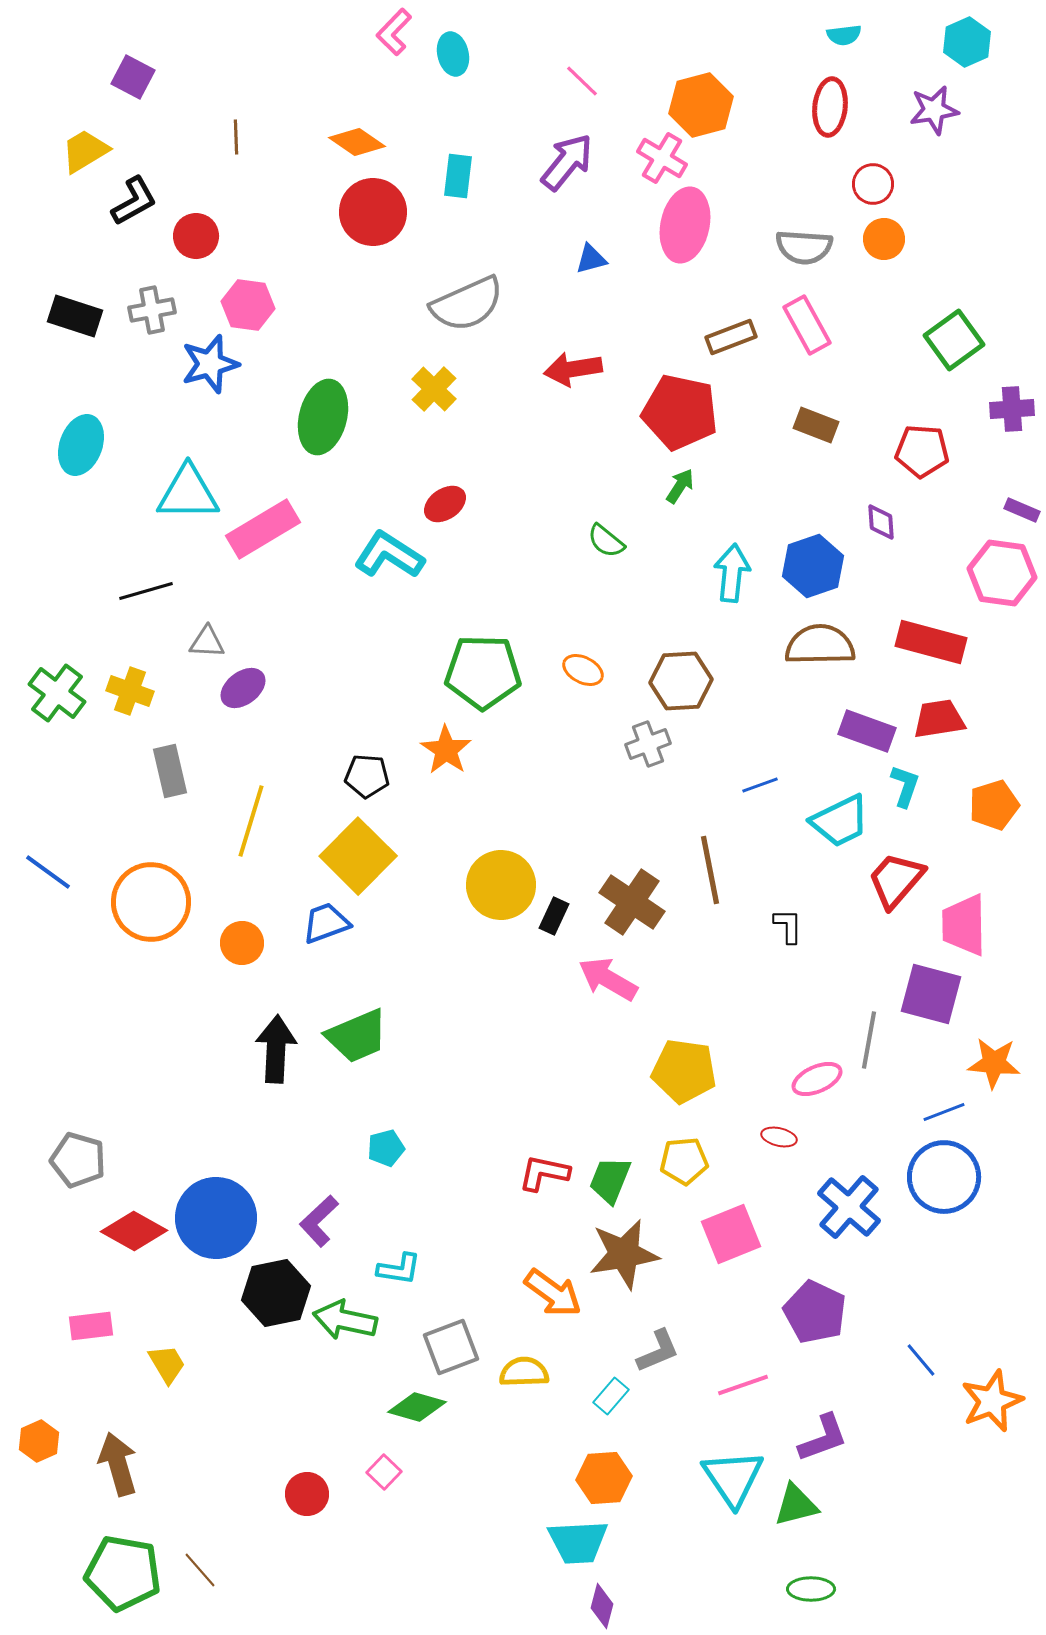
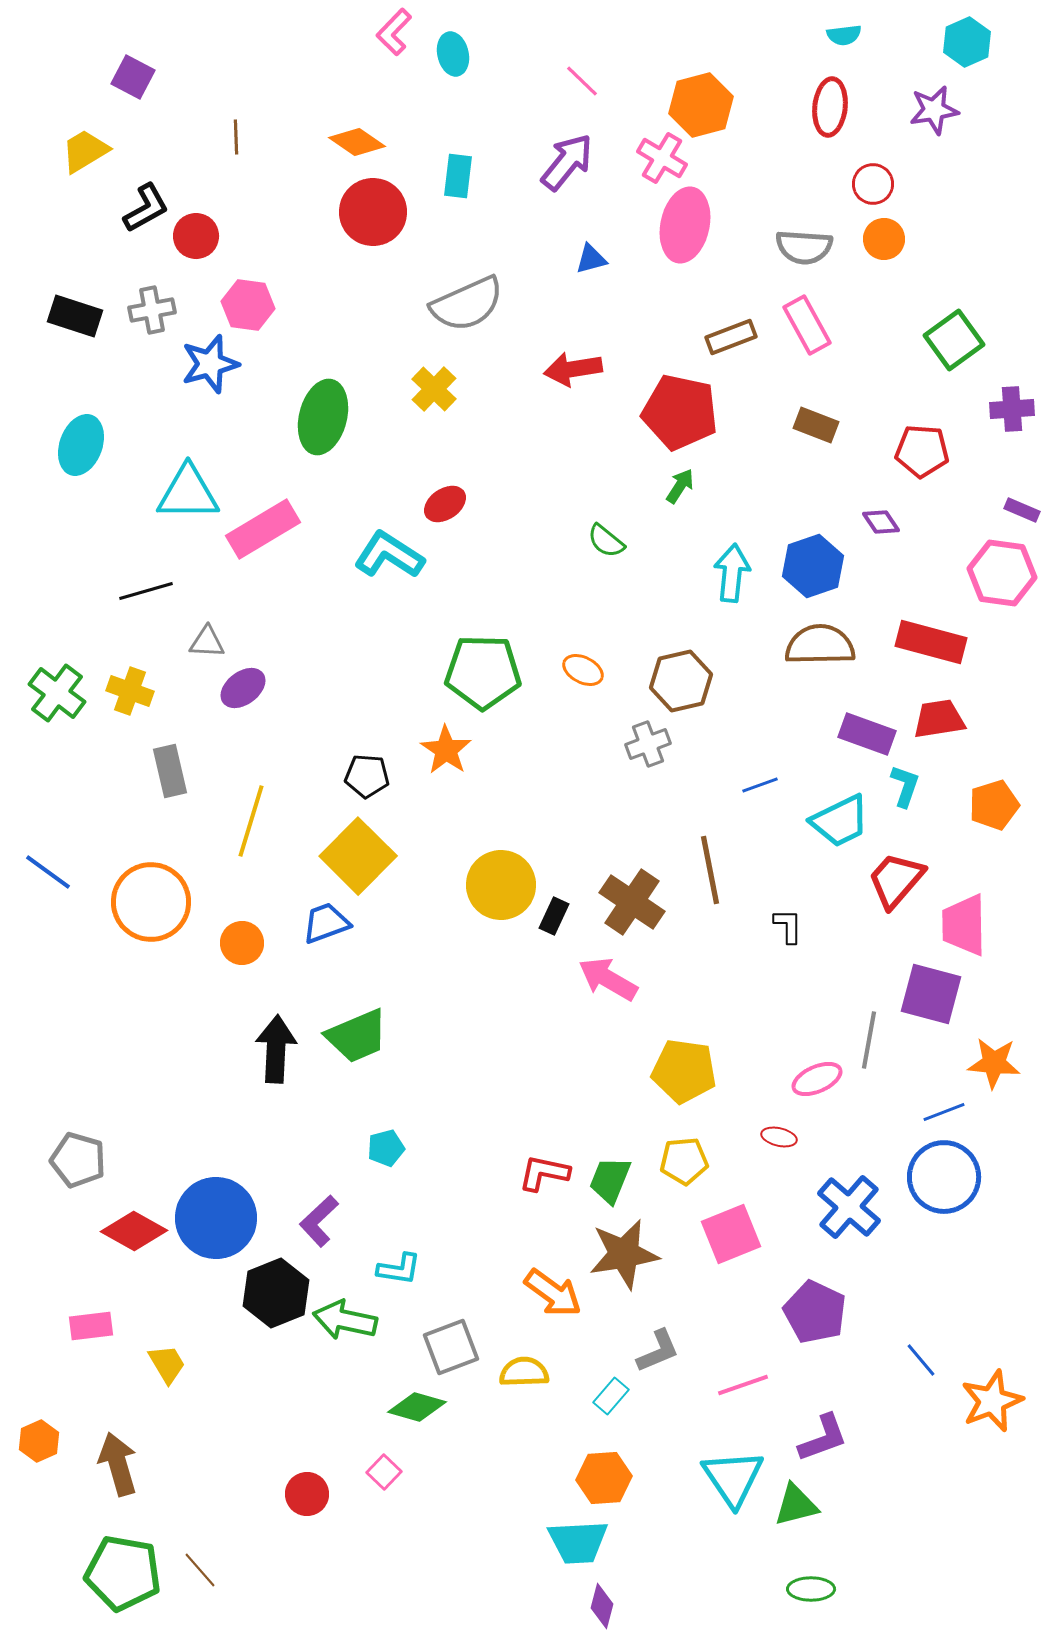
black L-shape at (134, 201): moved 12 px right, 7 px down
purple diamond at (881, 522): rotated 30 degrees counterclockwise
brown hexagon at (681, 681): rotated 10 degrees counterclockwise
purple rectangle at (867, 731): moved 3 px down
black hexagon at (276, 1293): rotated 10 degrees counterclockwise
